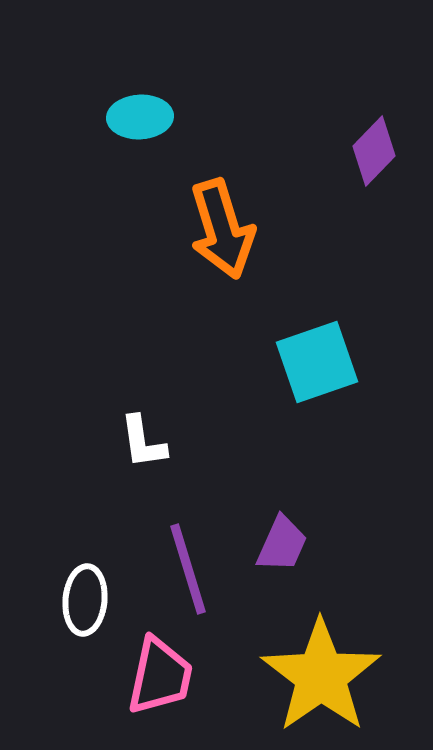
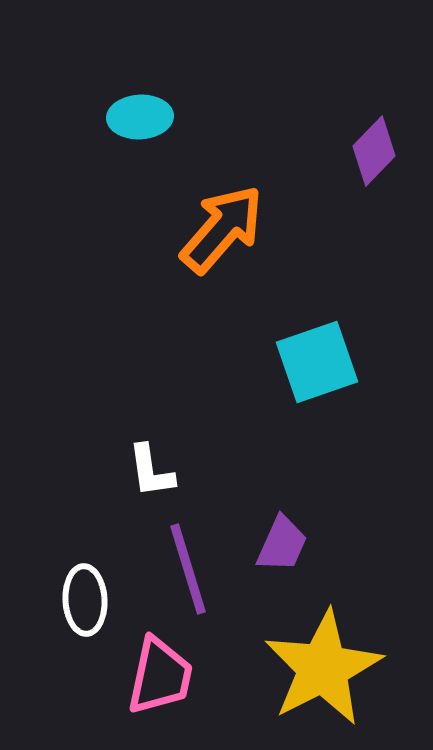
orange arrow: rotated 122 degrees counterclockwise
white L-shape: moved 8 px right, 29 px down
white ellipse: rotated 8 degrees counterclockwise
yellow star: moved 2 px right, 8 px up; rotated 8 degrees clockwise
